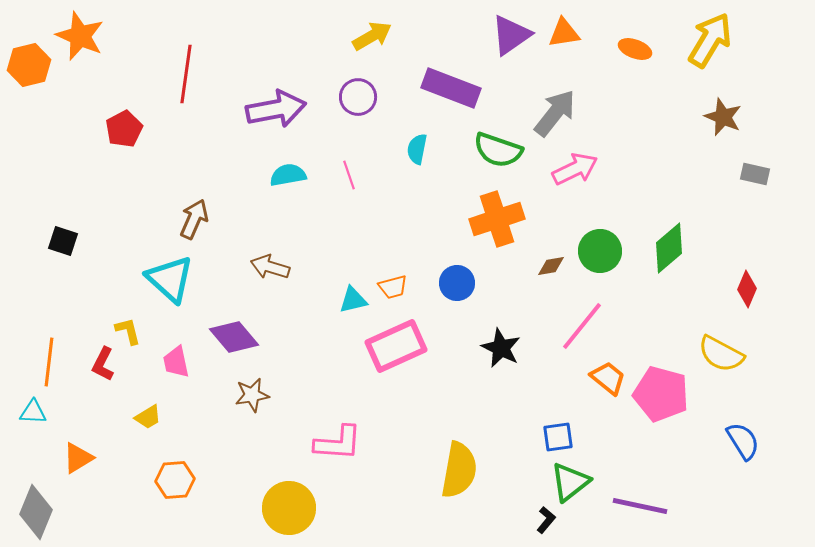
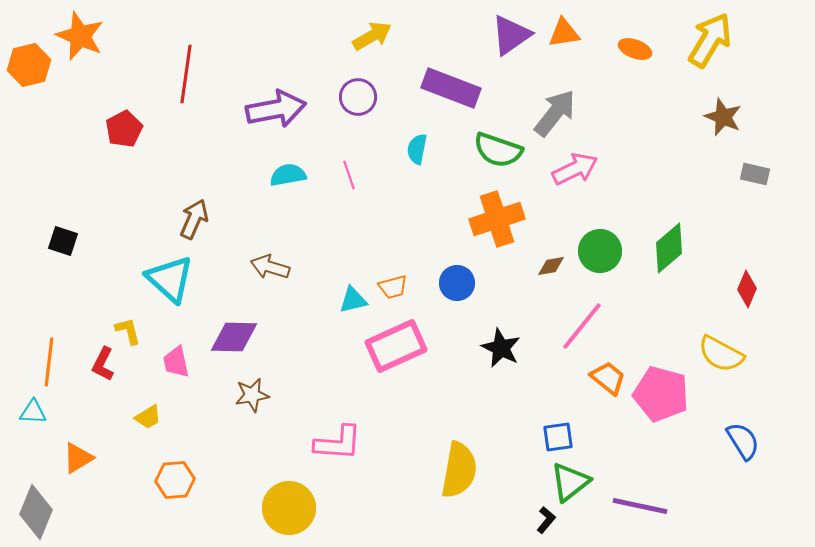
purple diamond at (234, 337): rotated 48 degrees counterclockwise
